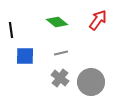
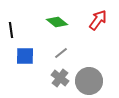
gray line: rotated 24 degrees counterclockwise
gray circle: moved 2 px left, 1 px up
